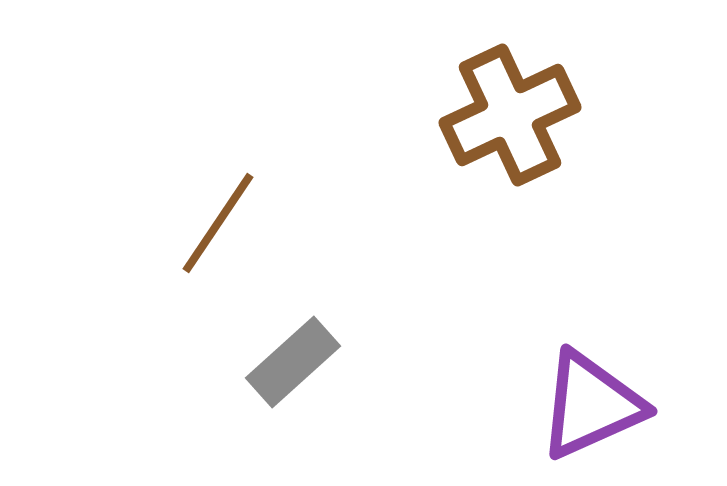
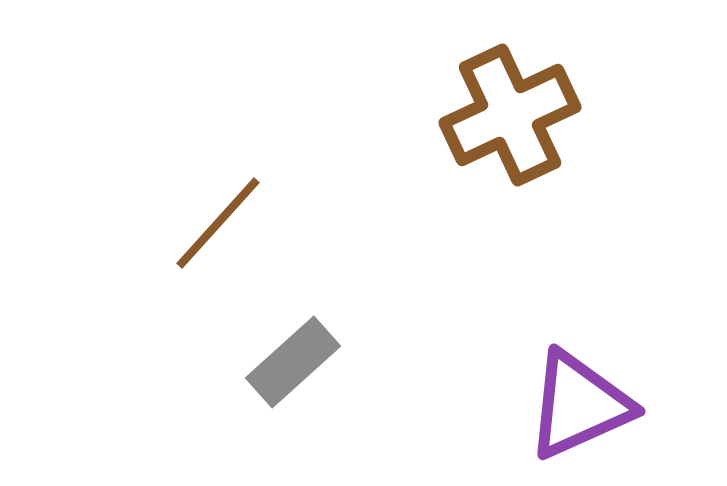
brown line: rotated 8 degrees clockwise
purple triangle: moved 12 px left
